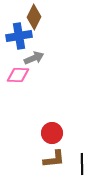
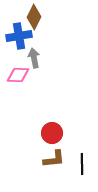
gray arrow: rotated 78 degrees counterclockwise
